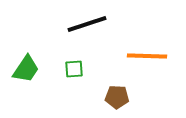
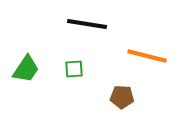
black line: rotated 27 degrees clockwise
orange line: rotated 12 degrees clockwise
brown pentagon: moved 5 px right
